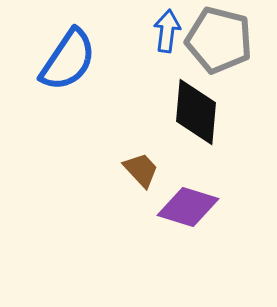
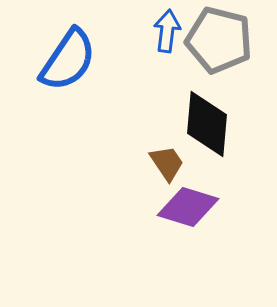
black diamond: moved 11 px right, 12 px down
brown trapezoid: moved 26 px right, 7 px up; rotated 9 degrees clockwise
